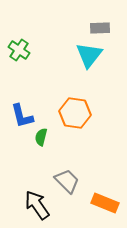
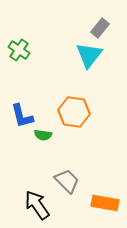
gray rectangle: rotated 48 degrees counterclockwise
orange hexagon: moved 1 px left, 1 px up
green semicircle: moved 2 px right, 2 px up; rotated 96 degrees counterclockwise
orange rectangle: rotated 12 degrees counterclockwise
